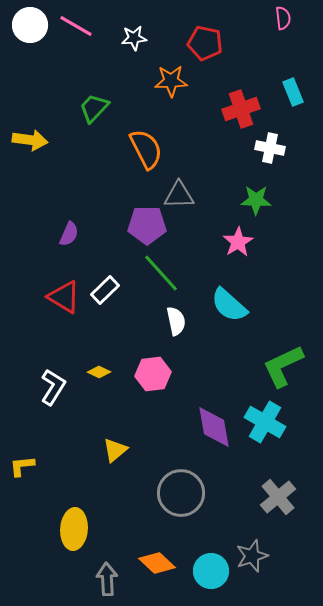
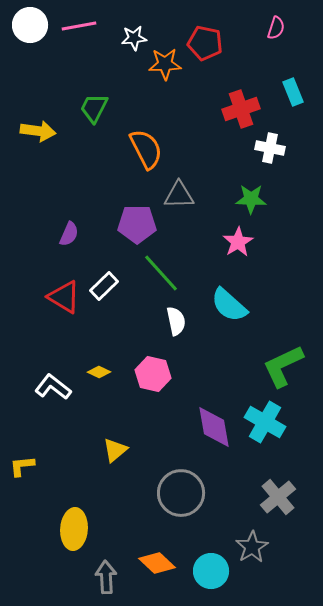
pink semicircle: moved 7 px left, 10 px down; rotated 25 degrees clockwise
pink line: moved 3 px right; rotated 40 degrees counterclockwise
orange star: moved 6 px left, 17 px up
green trapezoid: rotated 16 degrees counterclockwise
yellow arrow: moved 8 px right, 9 px up
green star: moved 5 px left, 1 px up
purple pentagon: moved 10 px left, 1 px up
white rectangle: moved 1 px left, 4 px up
pink hexagon: rotated 20 degrees clockwise
white L-shape: rotated 84 degrees counterclockwise
gray star: moved 9 px up; rotated 12 degrees counterclockwise
gray arrow: moved 1 px left, 2 px up
